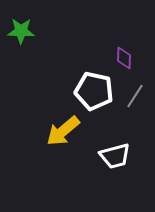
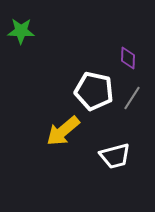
purple diamond: moved 4 px right
gray line: moved 3 px left, 2 px down
